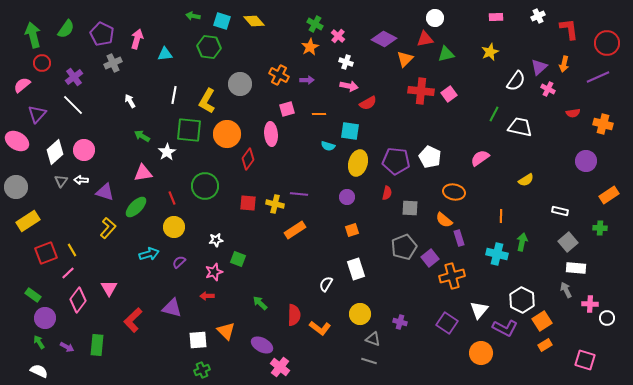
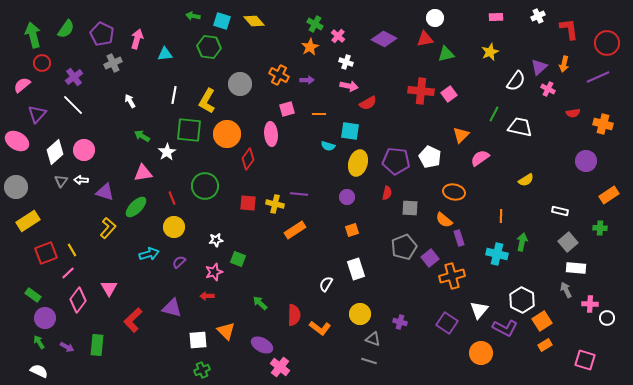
orange triangle at (405, 59): moved 56 px right, 76 px down
